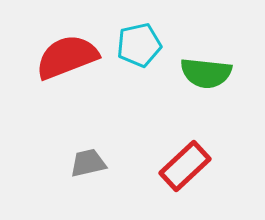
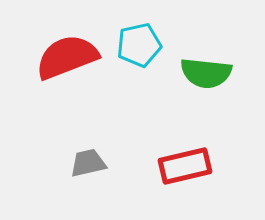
red rectangle: rotated 30 degrees clockwise
